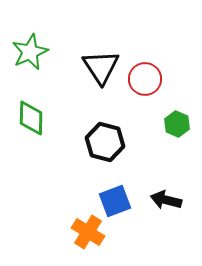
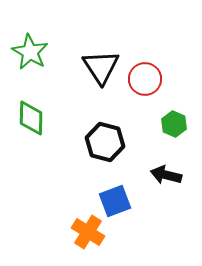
green star: rotated 18 degrees counterclockwise
green hexagon: moved 3 px left
black arrow: moved 25 px up
